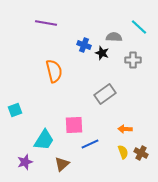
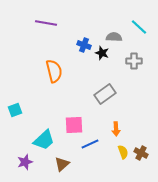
gray cross: moved 1 px right, 1 px down
orange arrow: moved 9 px left; rotated 96 degrees counterclockwise
cyan trapezoid: rotated 15 degrees clockwise
